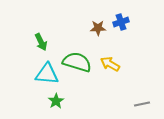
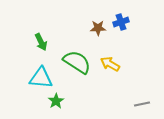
green semicircle: rotated 16 degrees clockwise
cyan triangle: moved 6 px left, 4 px down
